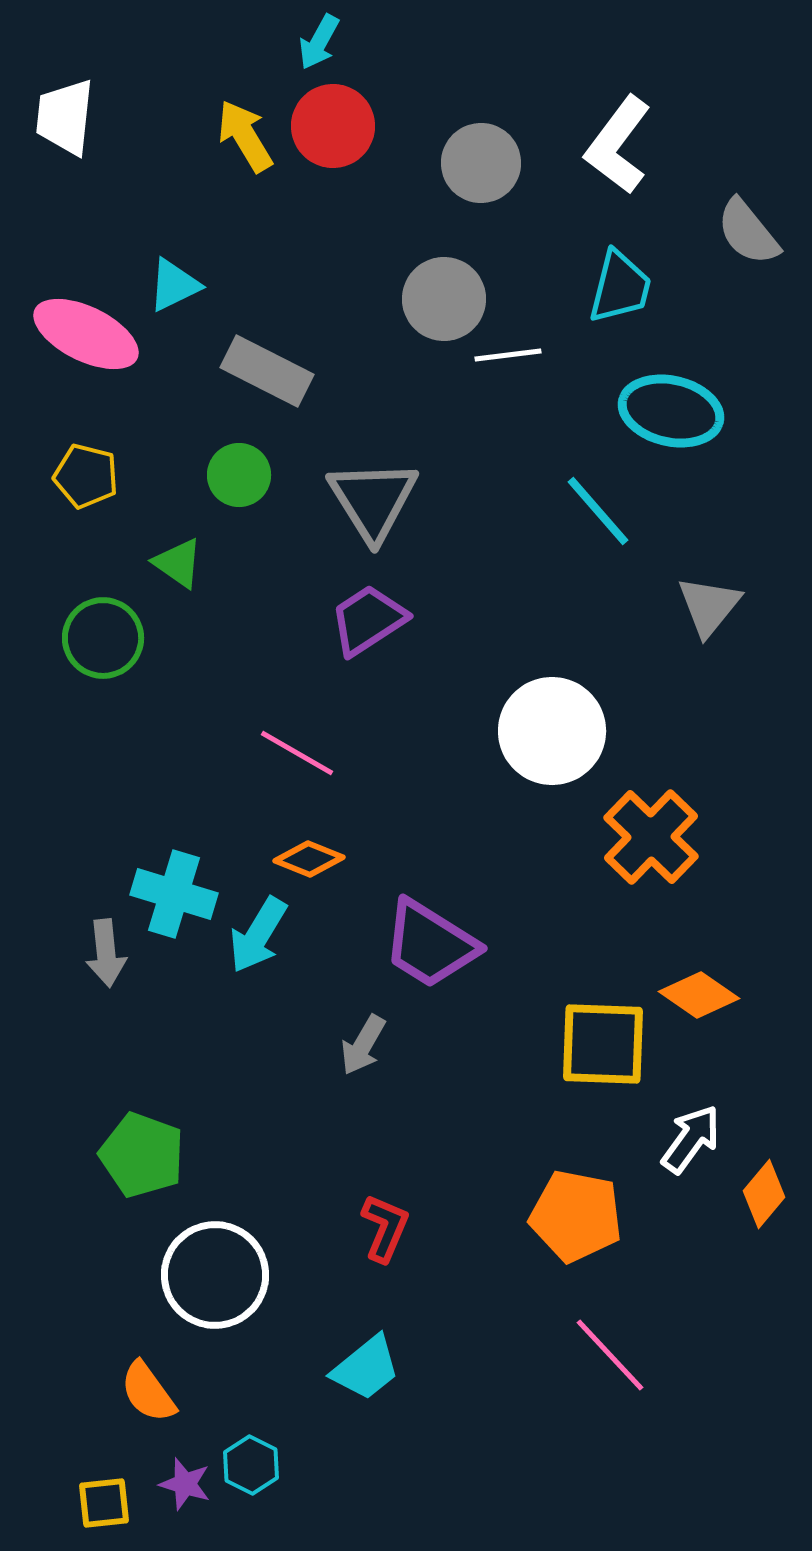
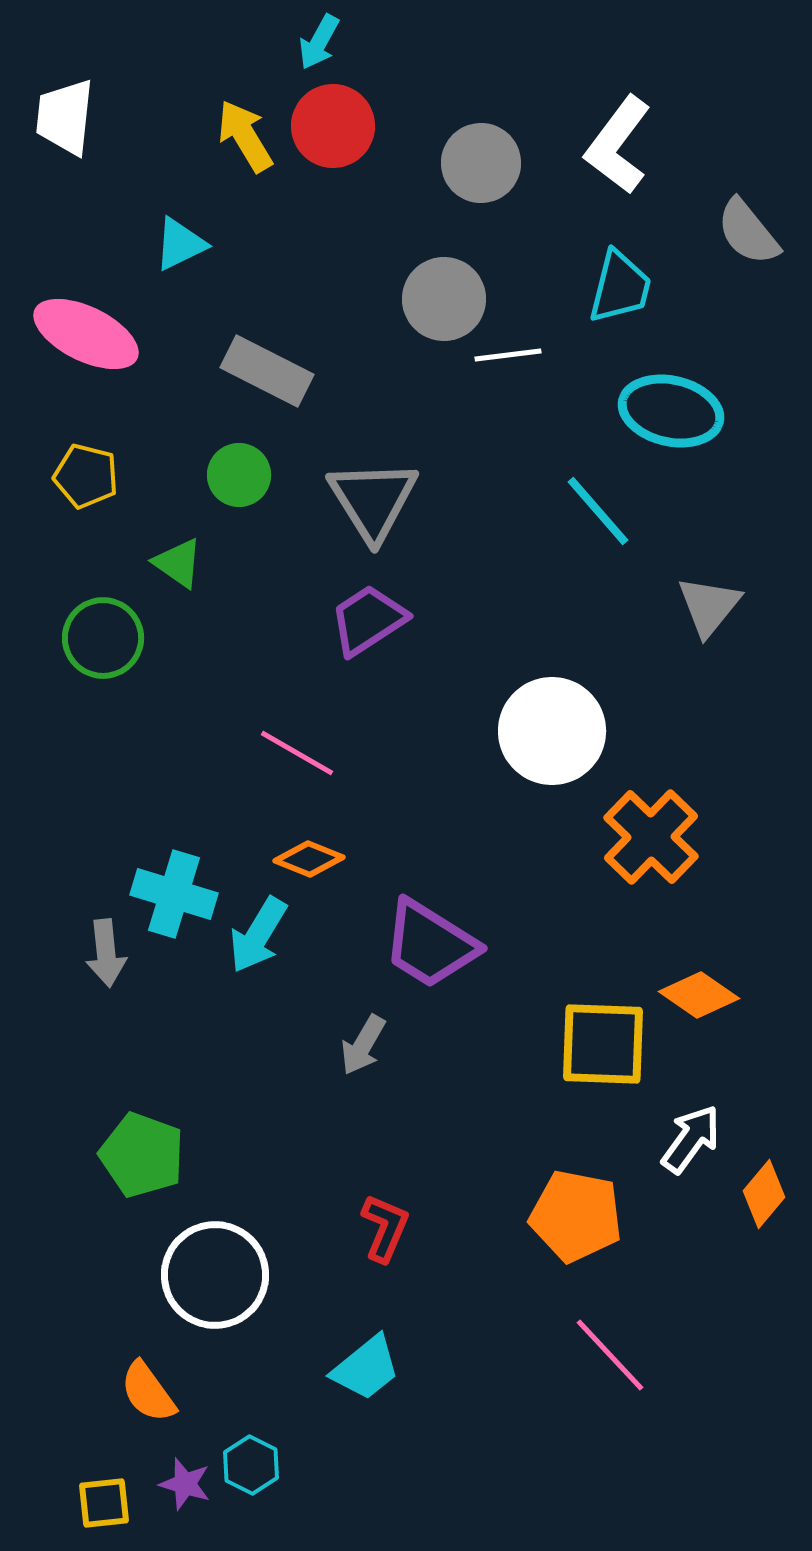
cyan triangle at (174, 285): moved 6 px right, 41 px up
